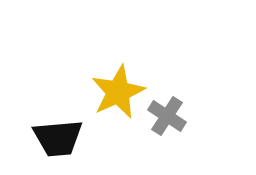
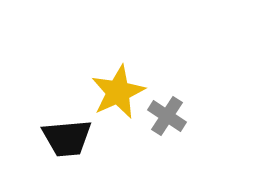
black trapezoid: moved 9 px right
